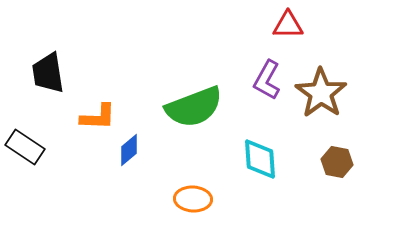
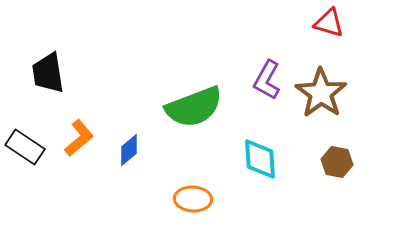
red triangle: moved 41 px right, 2 px up; rotated 16 degrees clockwise
orange L-shape: moved 19 px left, 21 px down; rotated 42 degrees counterclockwise
